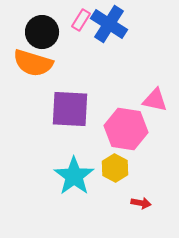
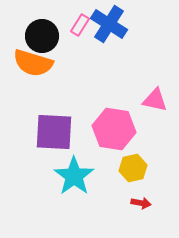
pink rectangle: moved 1 px left, 5 px down
black circle: moved 4 px down
purple square: moved 16 px left, 23 px down
pink hexagon: moved 12 px left
yellow hexagon: moved 18 px right; rotated 20 degrees clockwise
